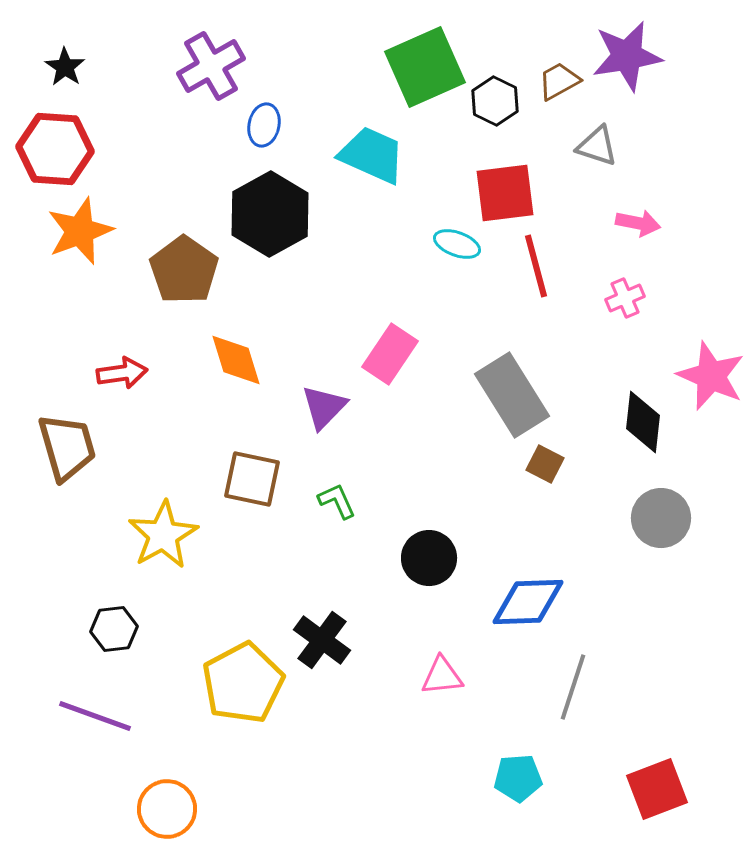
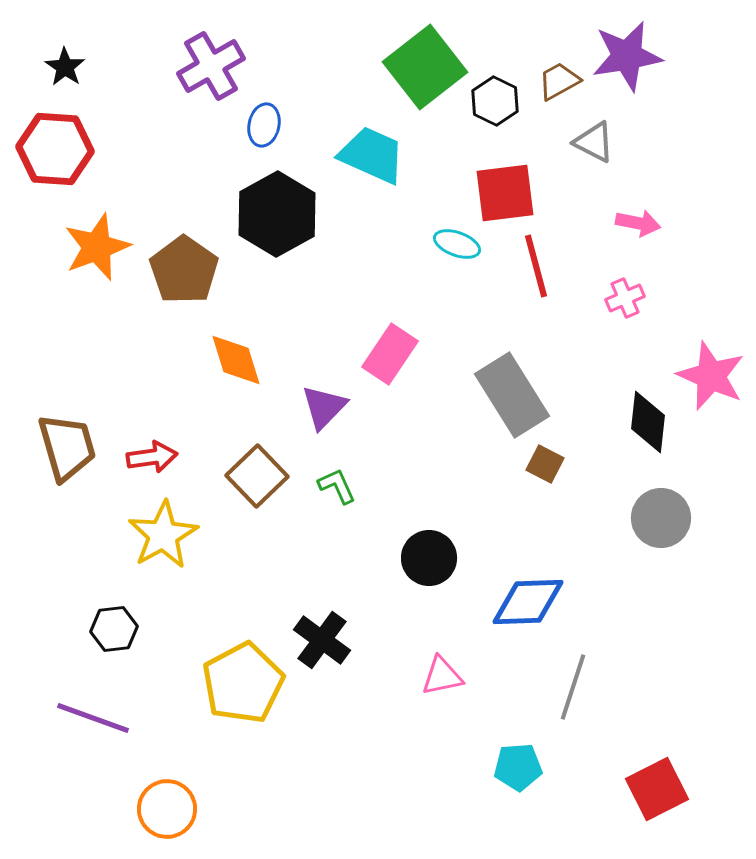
green square at (425, 67): rotated 14 degrees counterclockwise
gray triangle at (597, 146): moved 3 px left, 4 px up; rotated 9 degrees clockwise
black hexagon at (270, 214): moved 7 px right
orange star at (80, 231): moved 17 px right, 16 px down
red arrow at (122, 373): moved 30 px right, 84 px down
black diamond at (643, 422): moved 5 px right
brown square at (252, 479): moved 5 px right, 3 px up; rotated 34 degrees clockwise
green L-shape at (337, 501): moved 15 px up
pink triangle at (442, 676): rotated 6 degrees counterclockwise
purple line at (95, 716): moved 2 px left, 2 px down
cyan pentagon at (518, 778): moved 11 px up
red square at (657, 789): rotated 6 degrees counterclockwise
